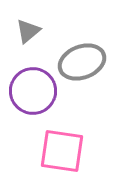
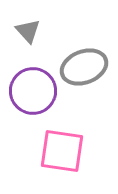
gray triangle: rotated 32 degrees counterclockwise
gray ellipse: moved 2 px right, 5 px down
